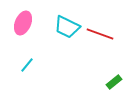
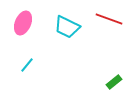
red line: moved 9 px right, 15 px up
